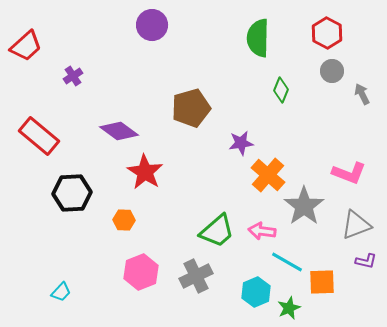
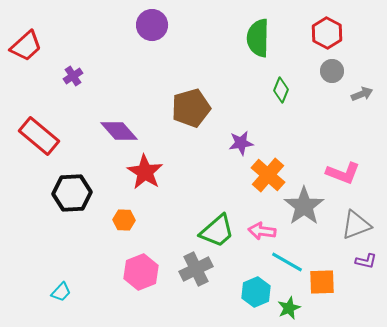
gray arrow: rotated 95 degrees clockwise
purple diamond: rotated 12 degrees clockwise
pink L-shape: moved 6 px left
gray cross: moved 7 px up
